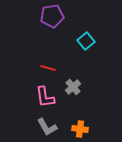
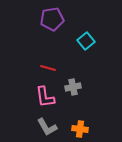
purple pentagon: moved 3 px down
gray cross: rotated 28 degrees clockwise
